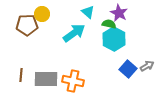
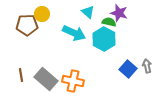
purple star: rotated 12 degrees counterclockwise
green semicircle: moved 2 px up
cyan arrow: rotated 60 degrees clockwise
cyan hexagon: moved 10 px left
gray arrow: rotated 72 degrees counterclockwise
brown line: rotated 16 degrees counterclockwise
gray rectangle: rotated 40 degrees clockwise
